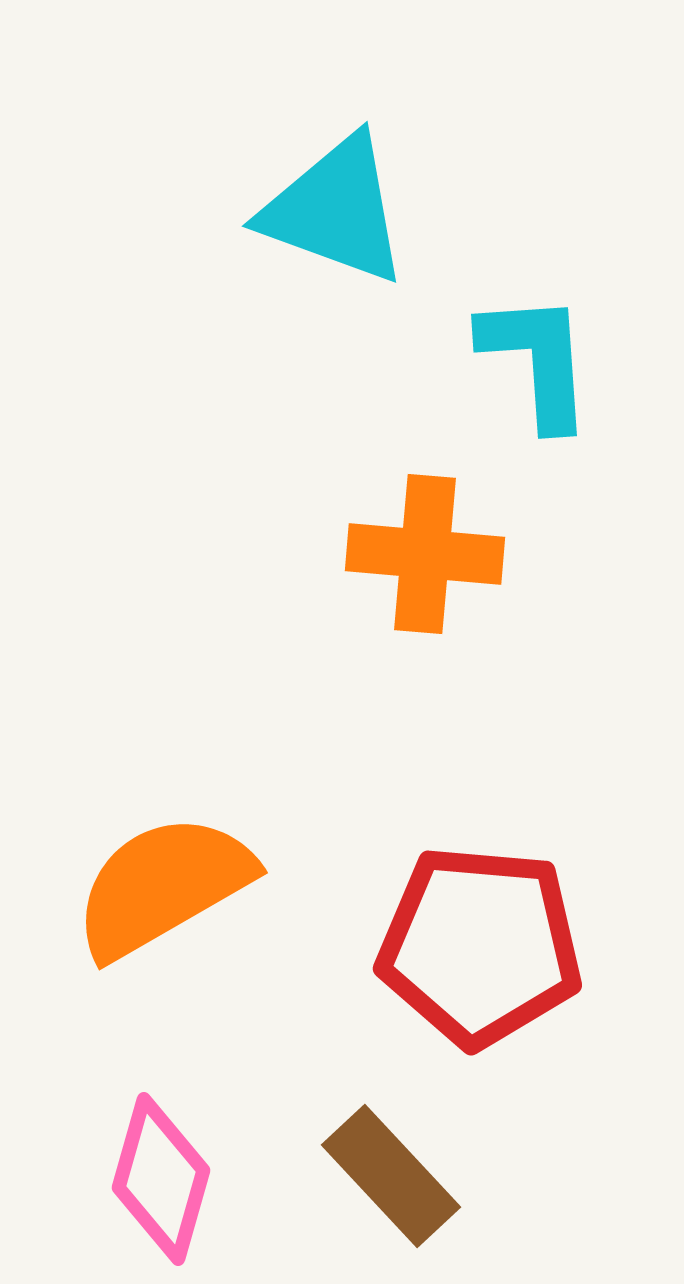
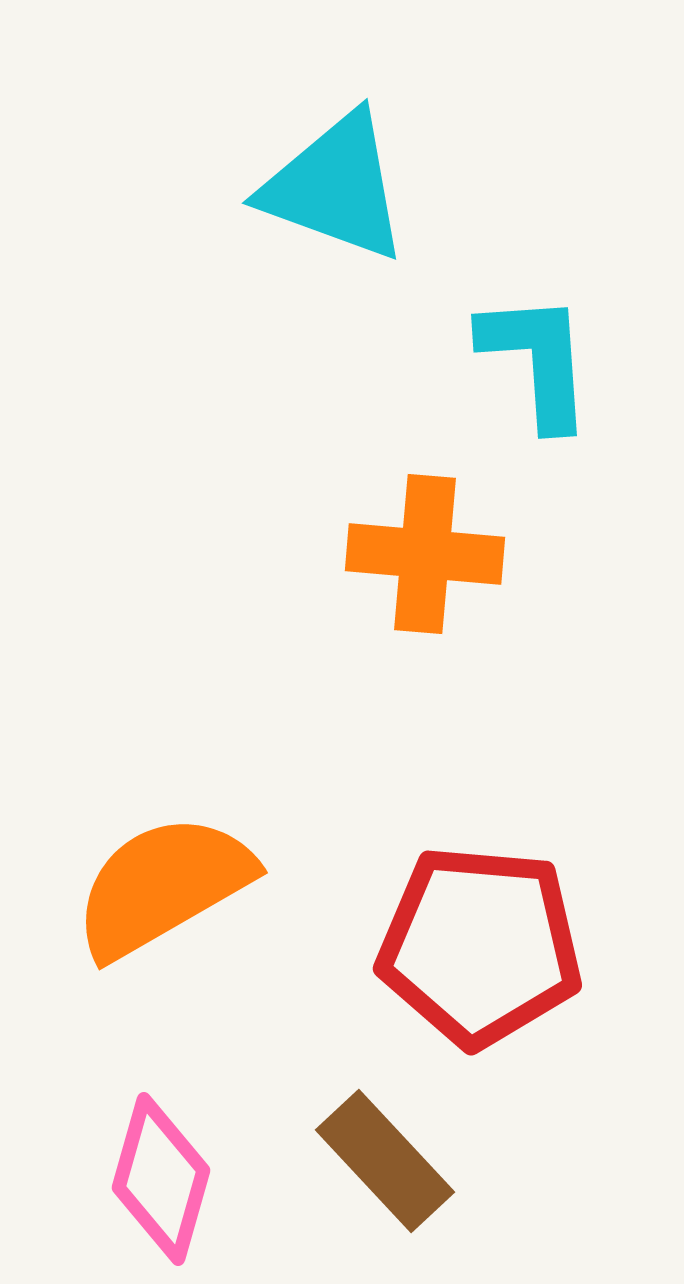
cyan triangle: moved 23 px up
brown rectangle: moved 6 px left, 15 px up
